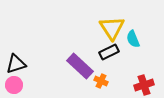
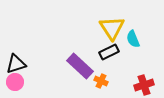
pink circle: moved 1 px right, 3 px up
